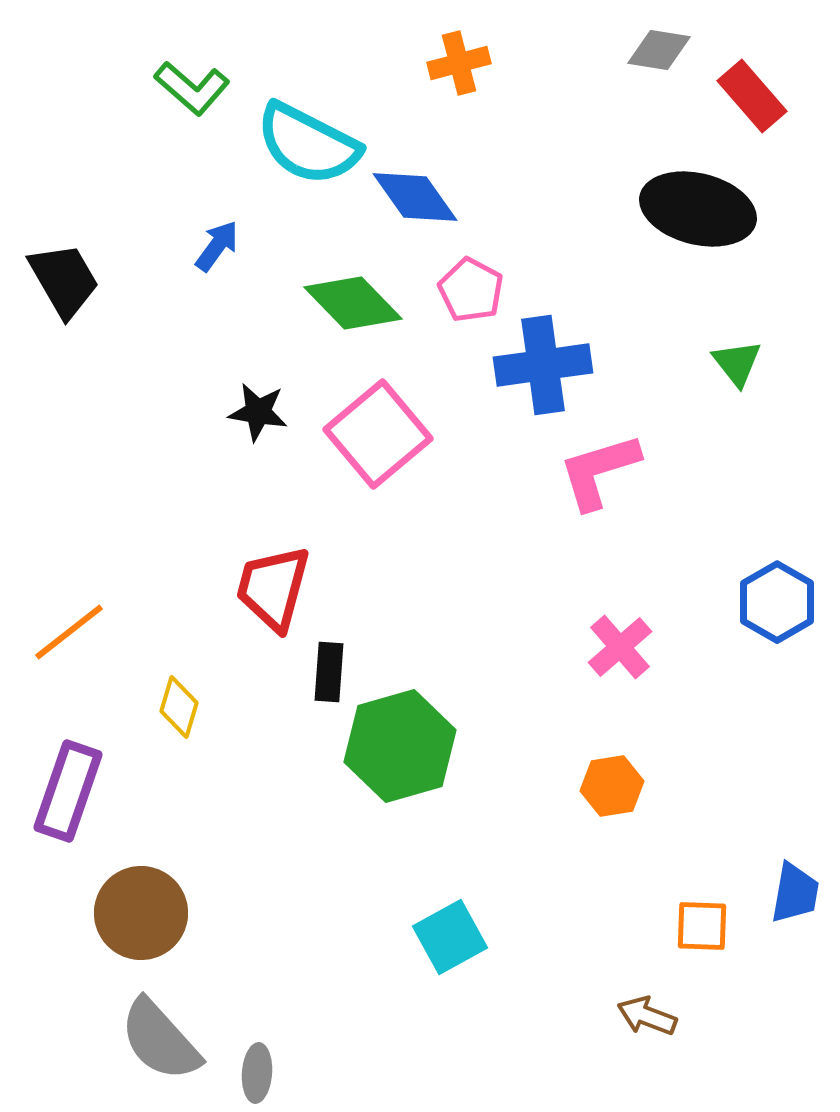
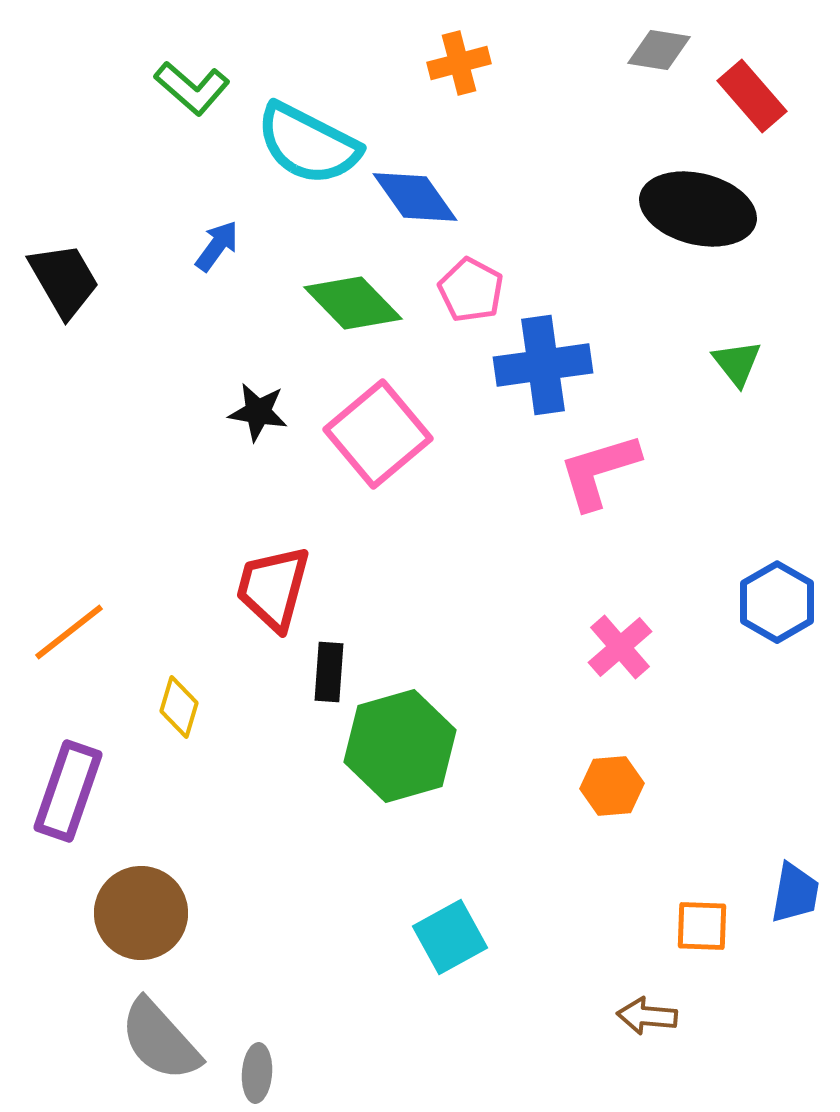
orange hexagon: rotated 4 degrees clockwise
brown arrow: rotated 16 degrees counterclockwise
